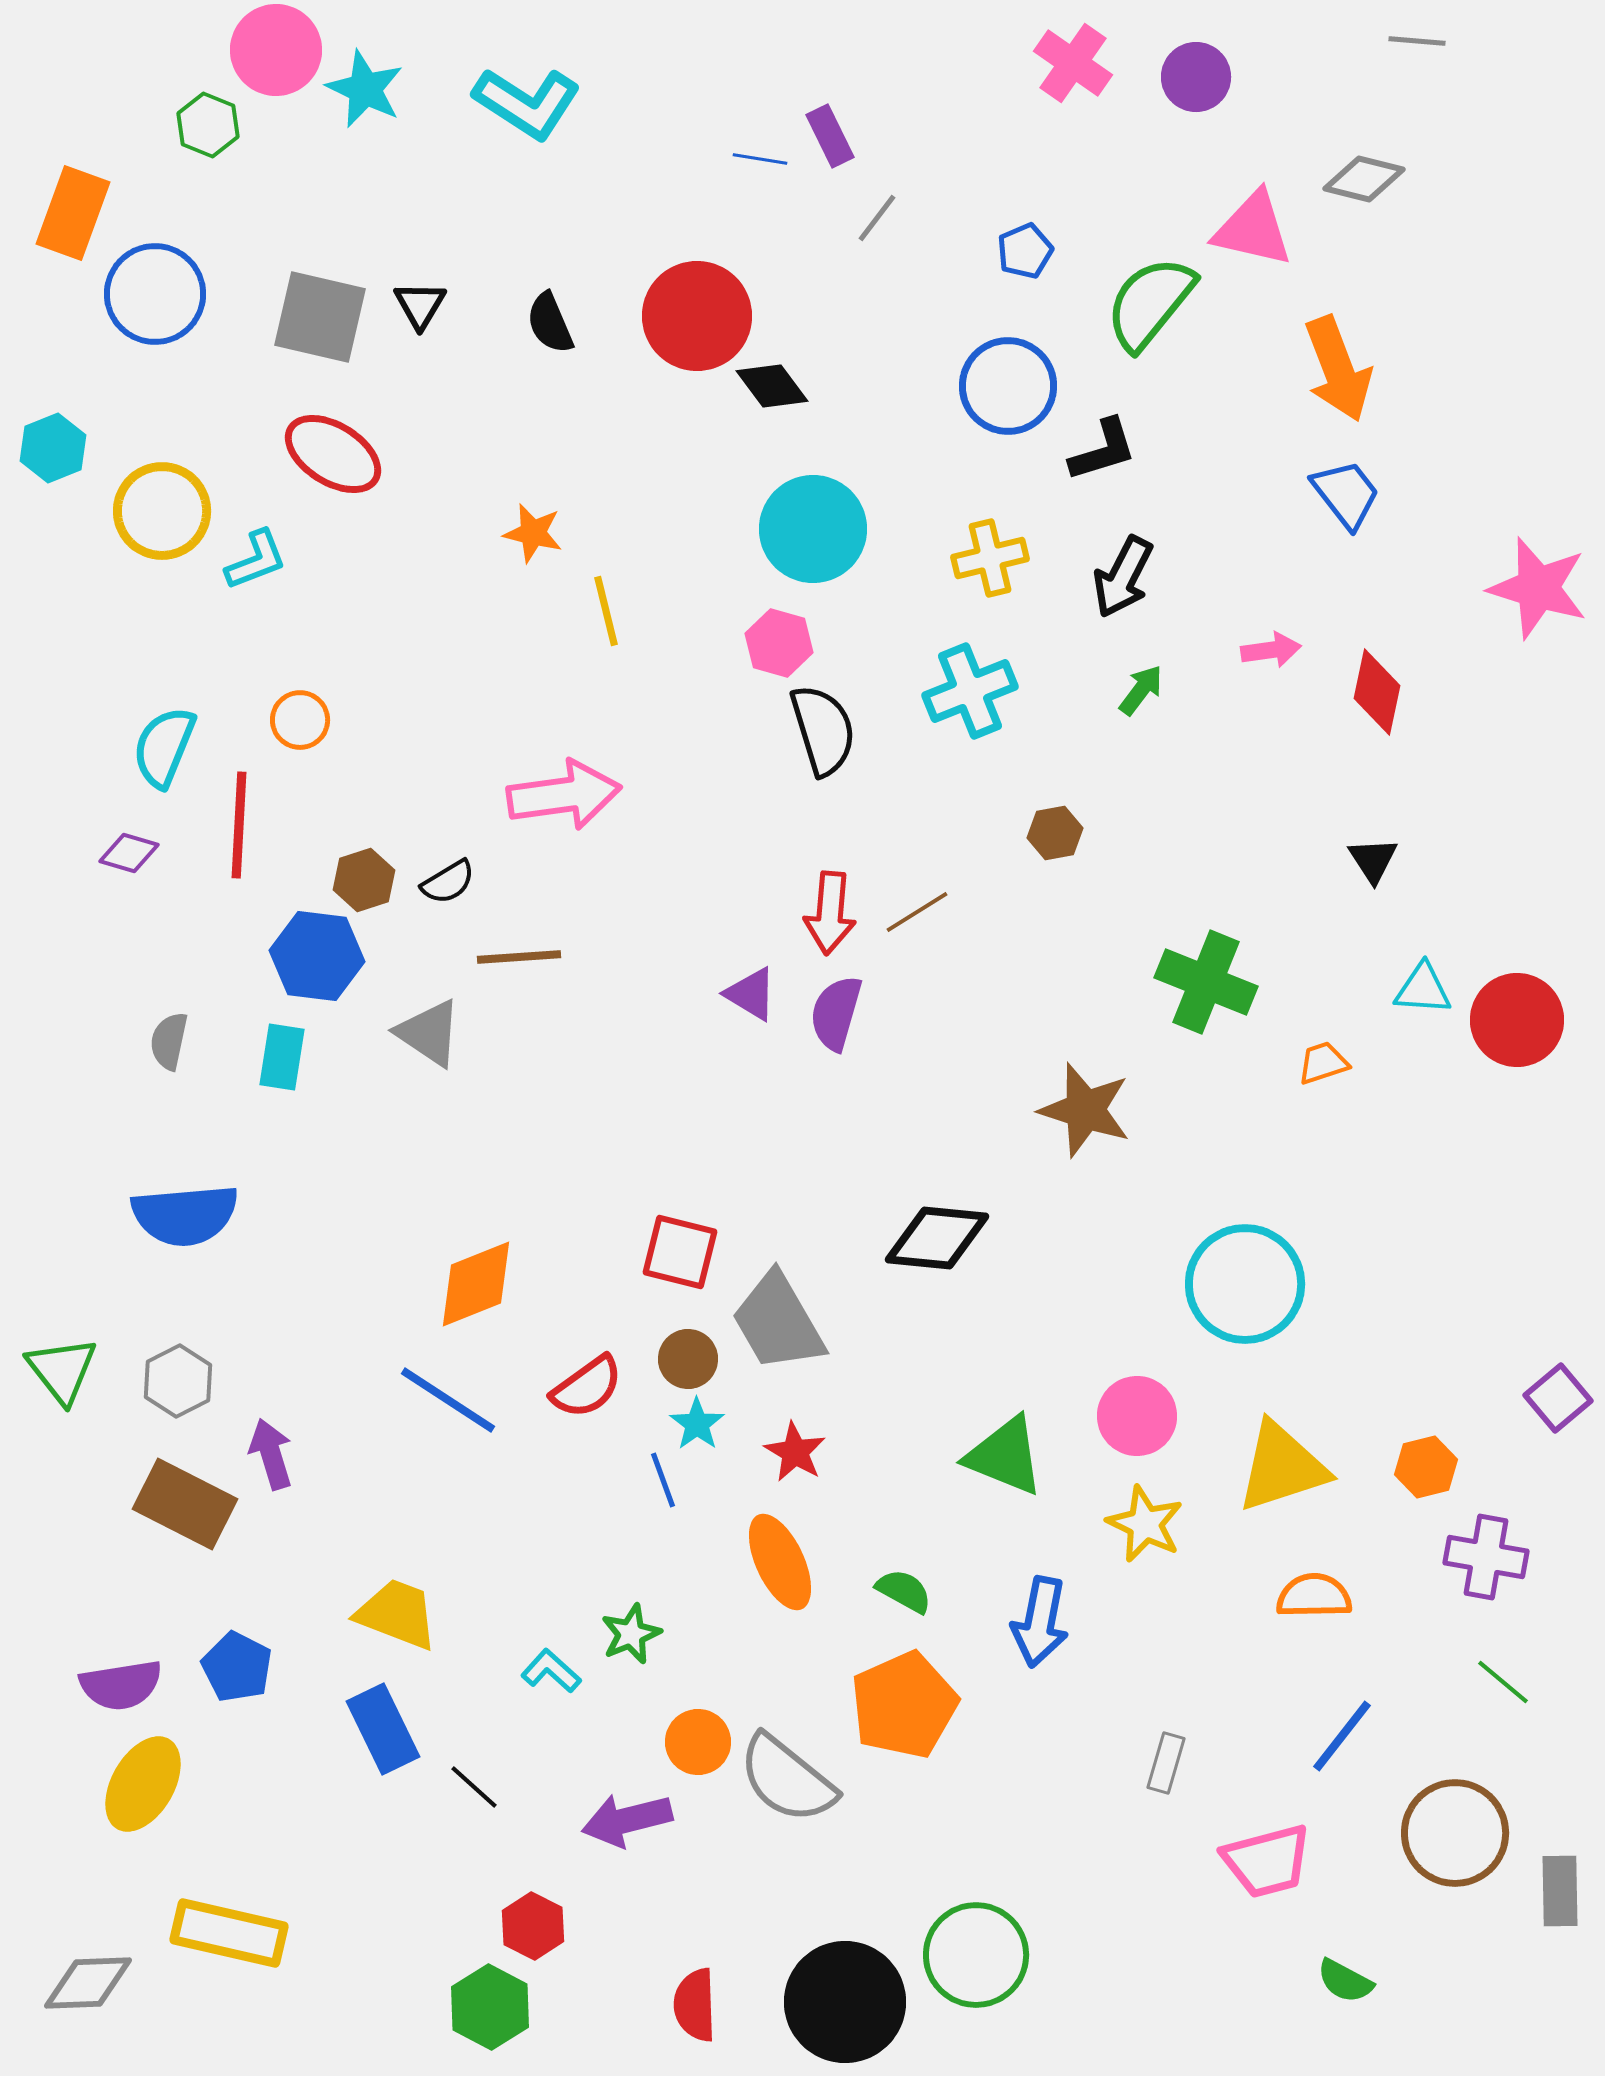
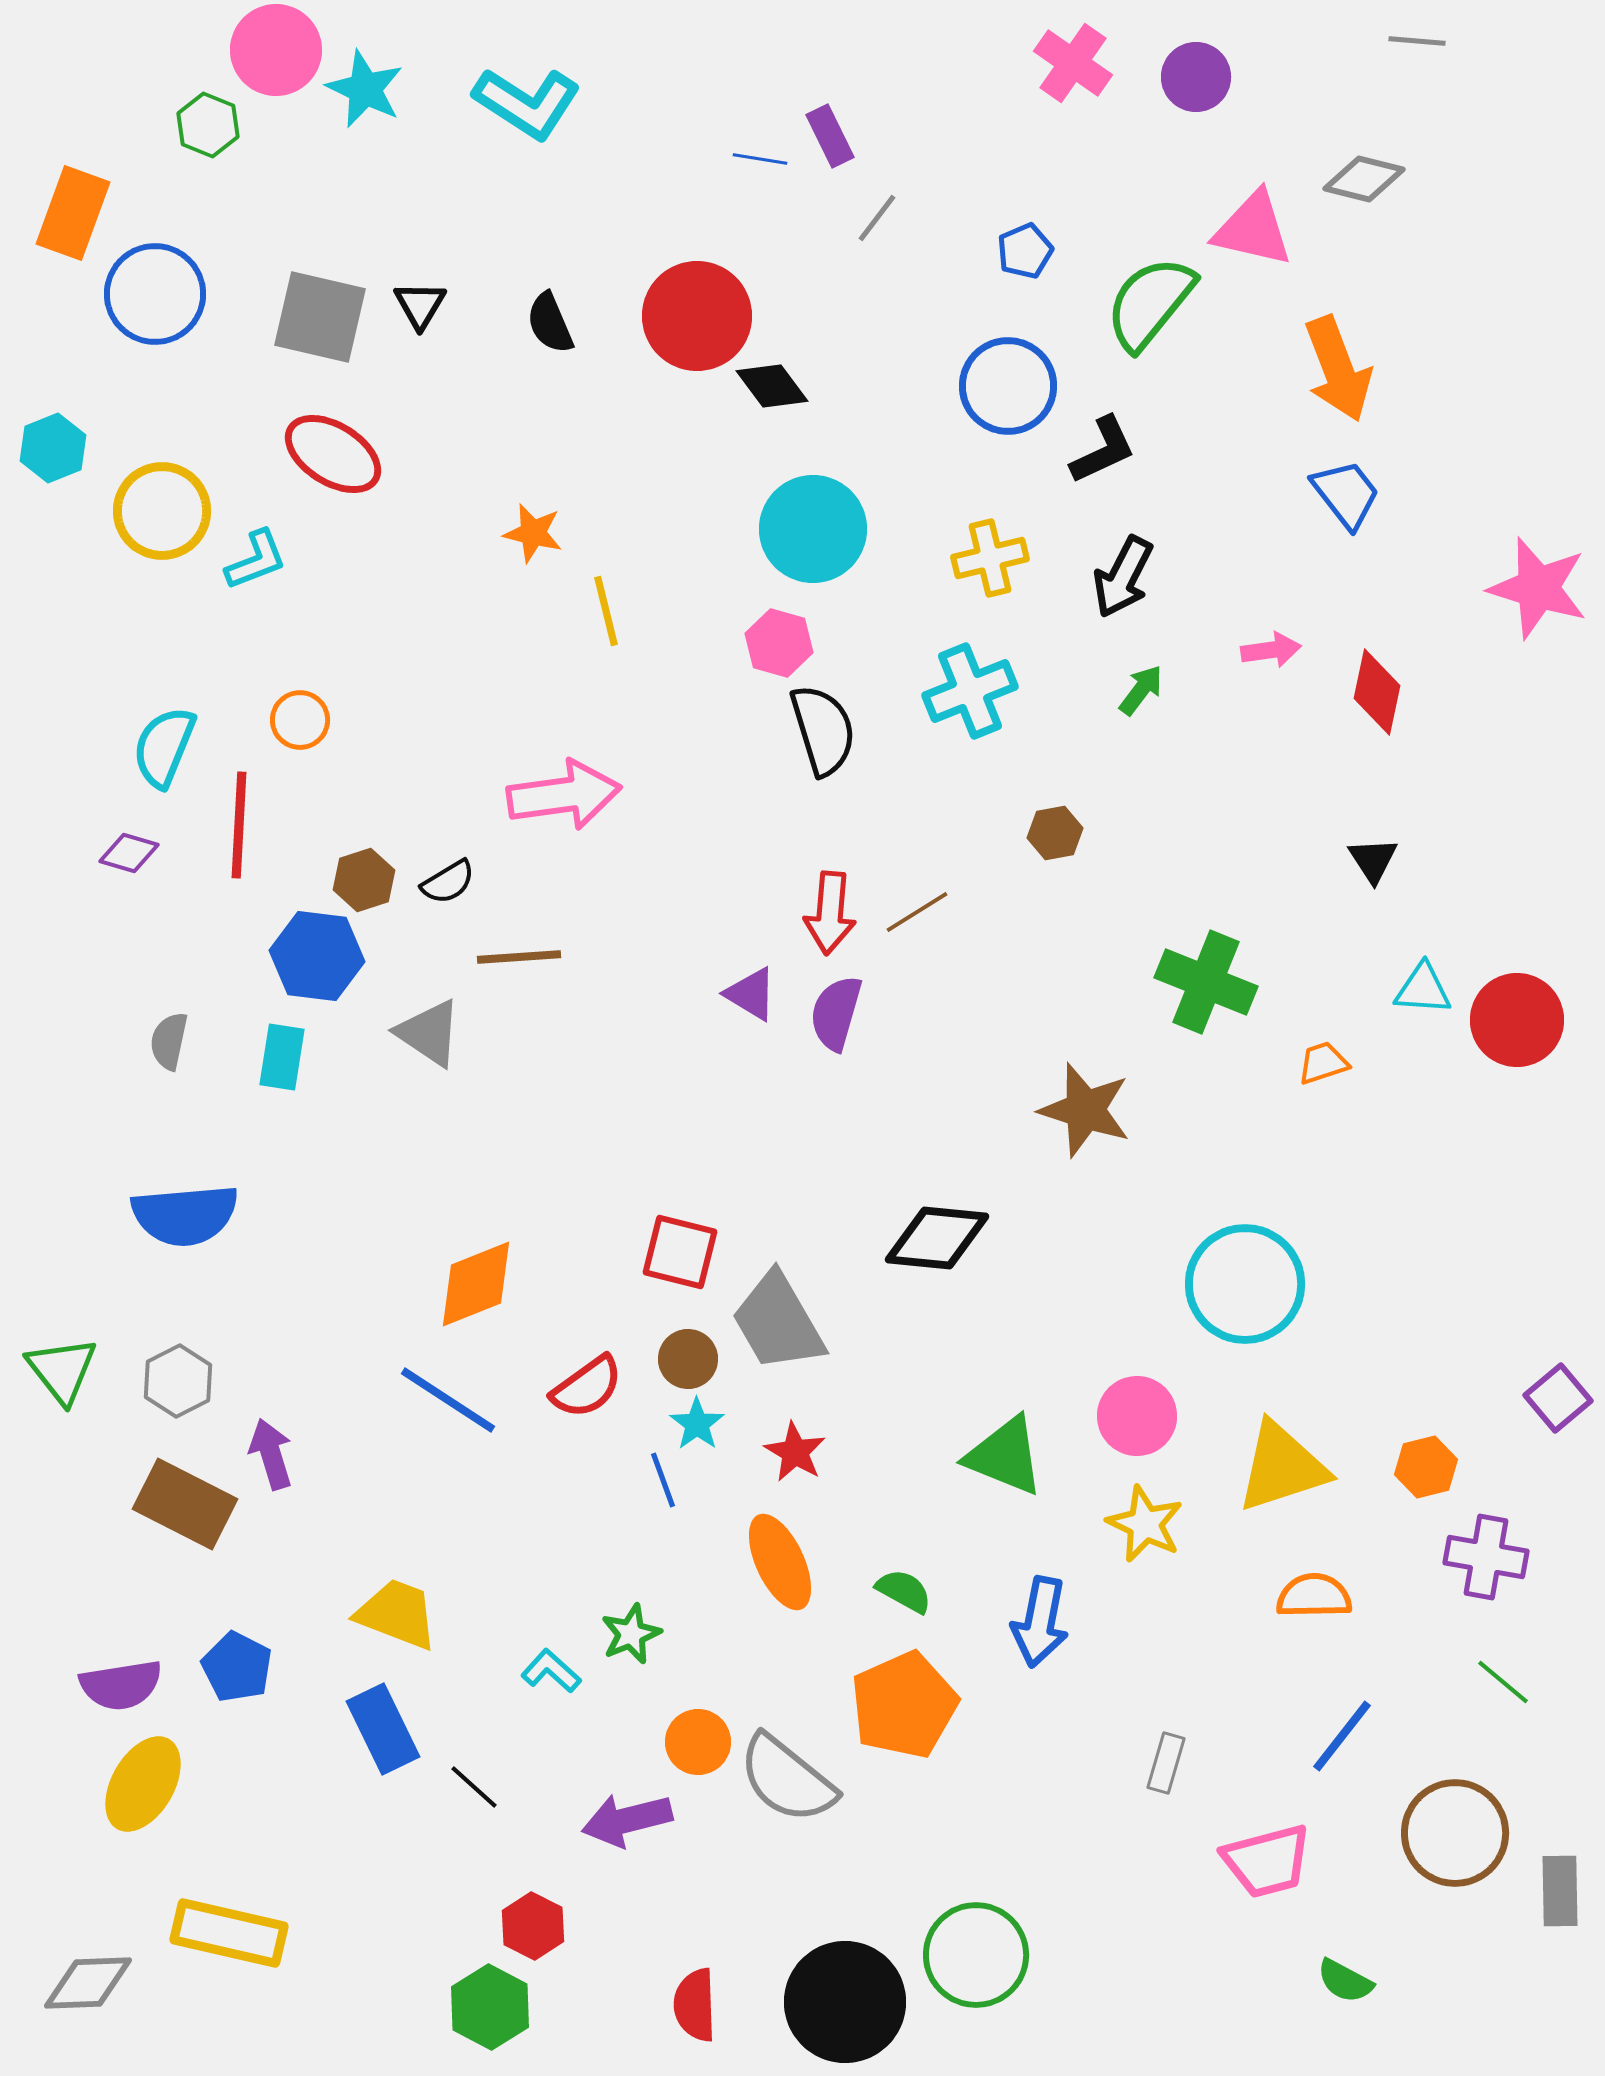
black L-shape at (1103, 450): rotated 8 degrees counterclockwise
